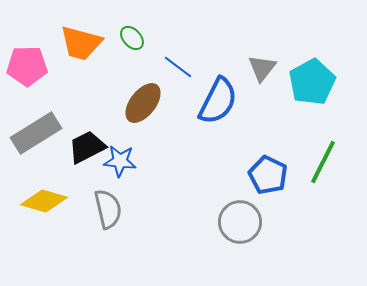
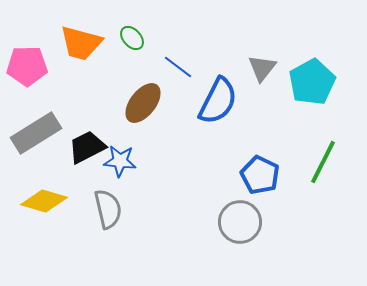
blue pentagon: moved 8 px left
